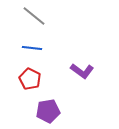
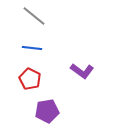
purple pentagon: moved 1 px left
